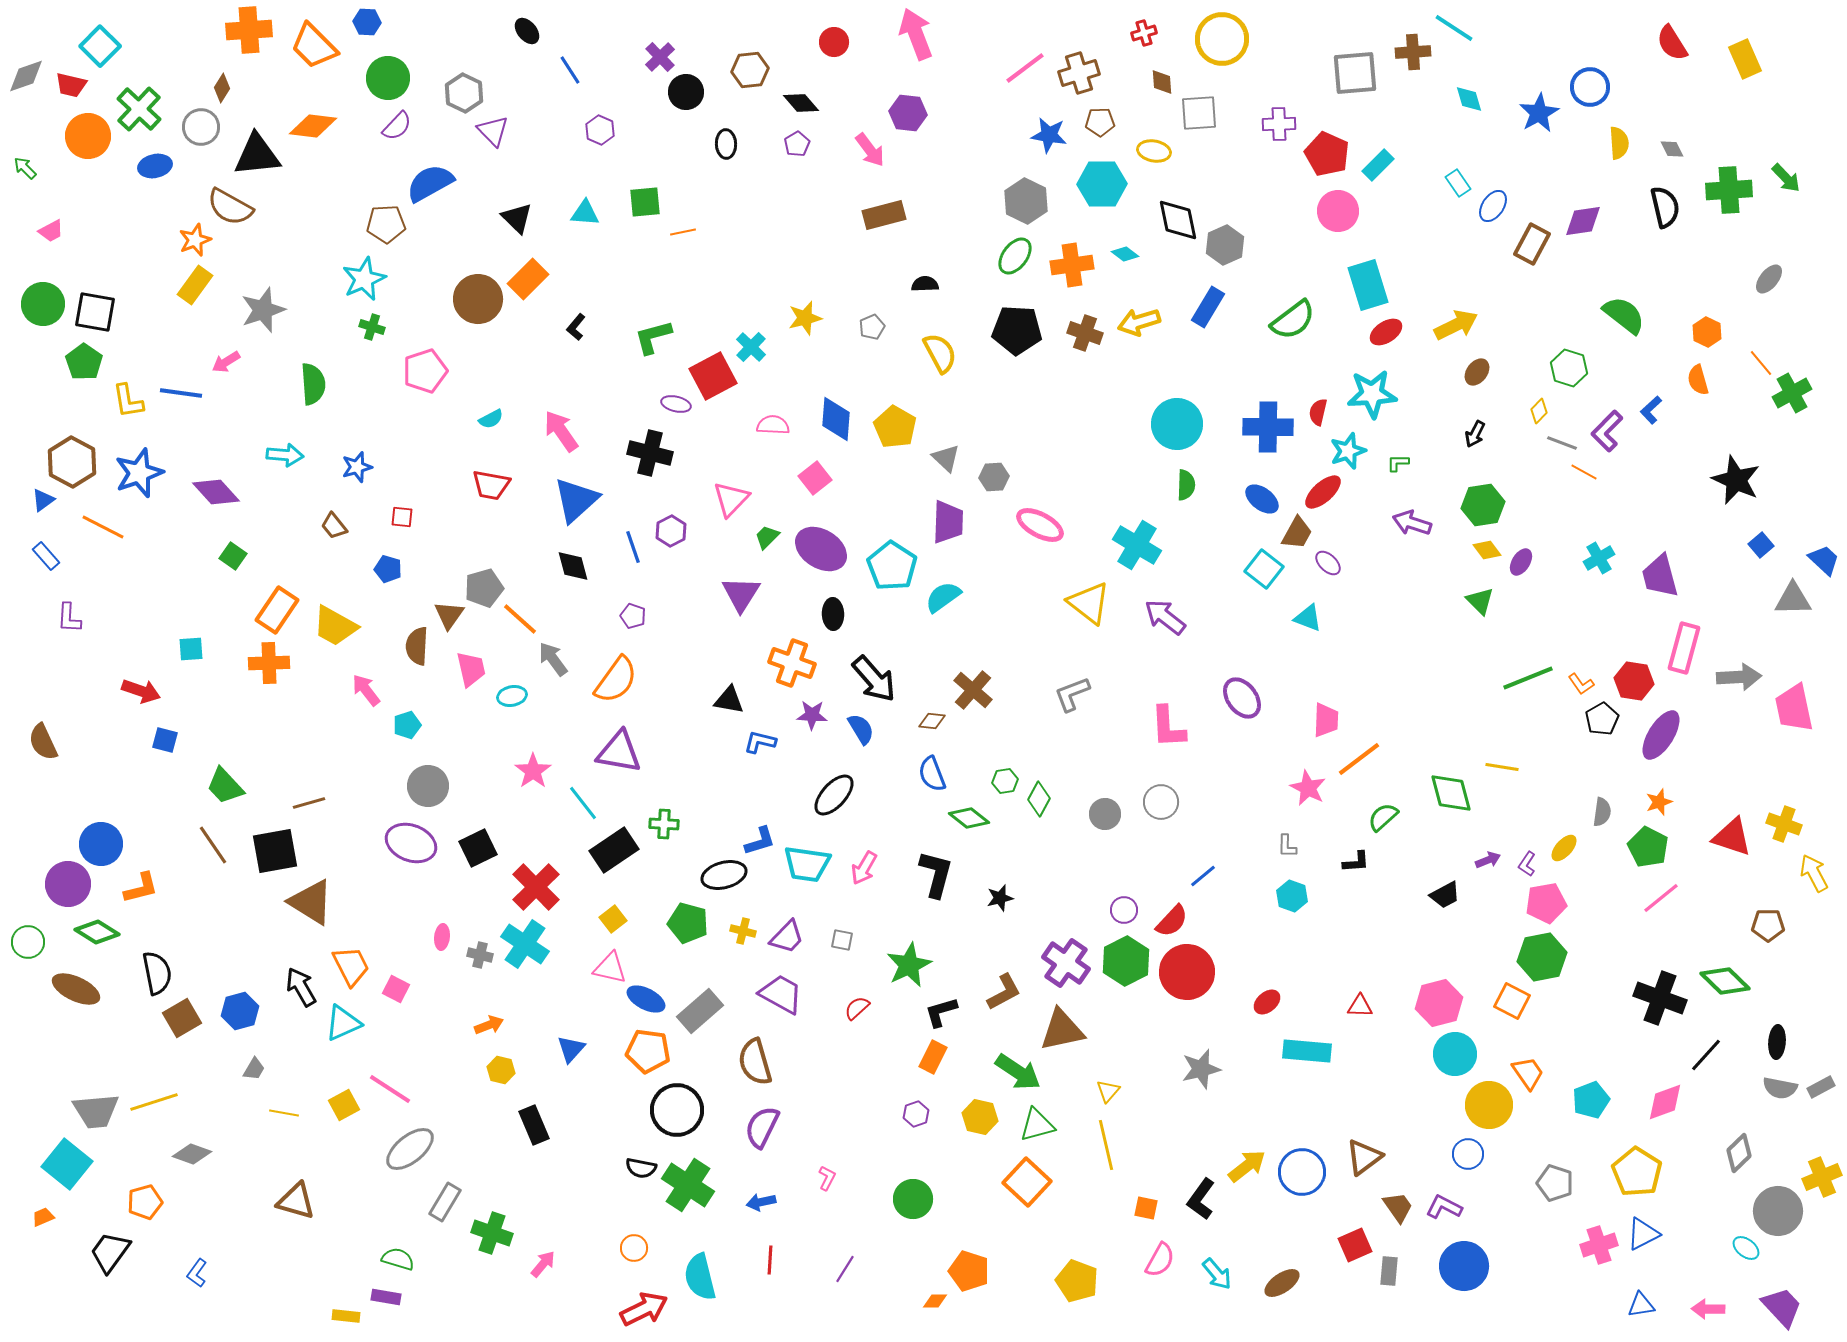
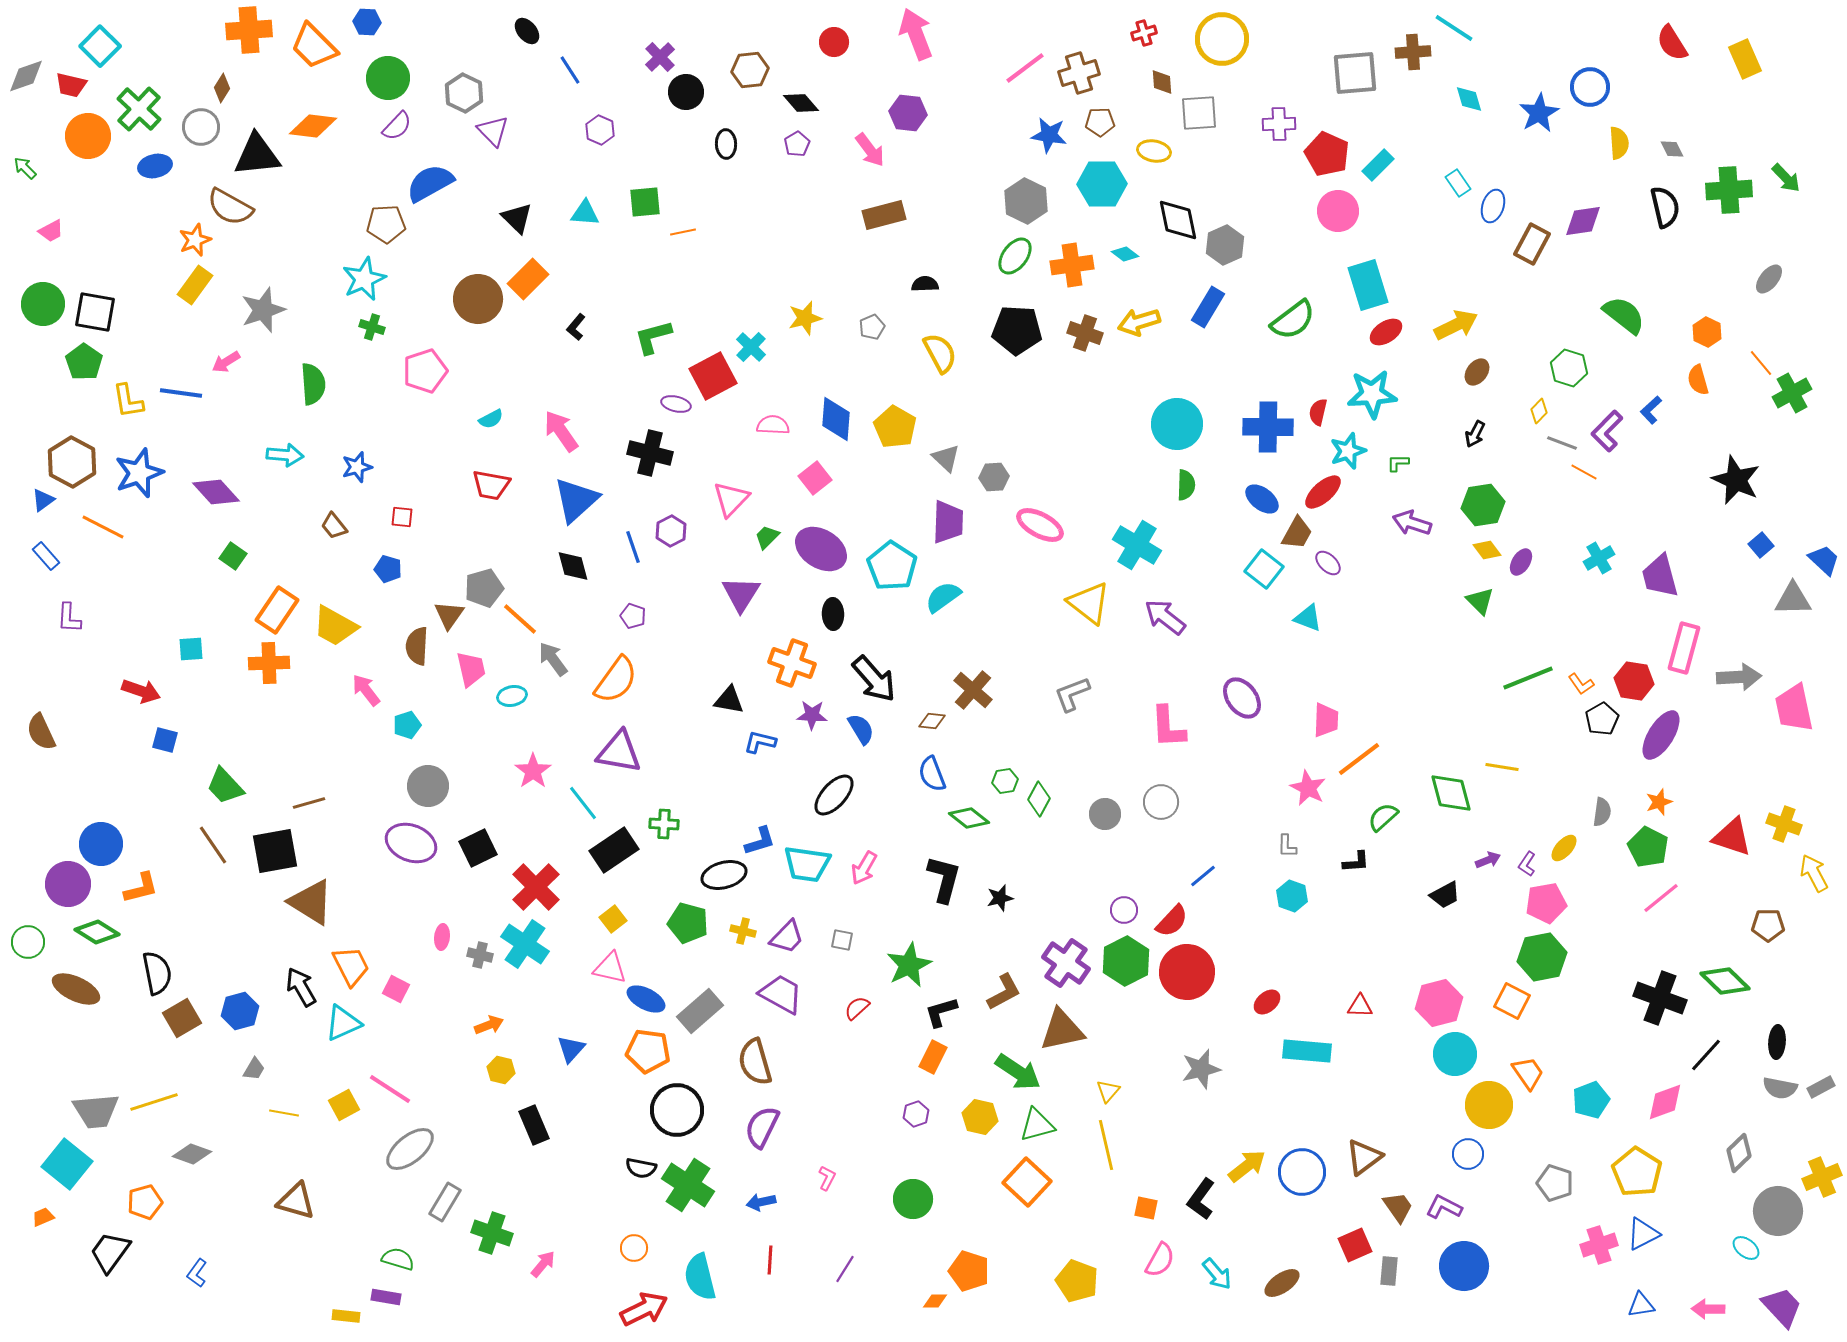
blue ellipse at (1493, 206): rotated 16 degrees counterclockwise
brown semicircle at (43, 742): moved 2 px left, 10 px up
black L-shape at (936, 874): moved 8 px right, 5 px down
